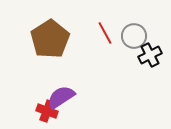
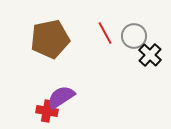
brown pentagon: rotated 21 degrees clockwise
black cross: rotated 20 degrees counterclockwise
red cross: rotated 10 degrees counterclockwise
